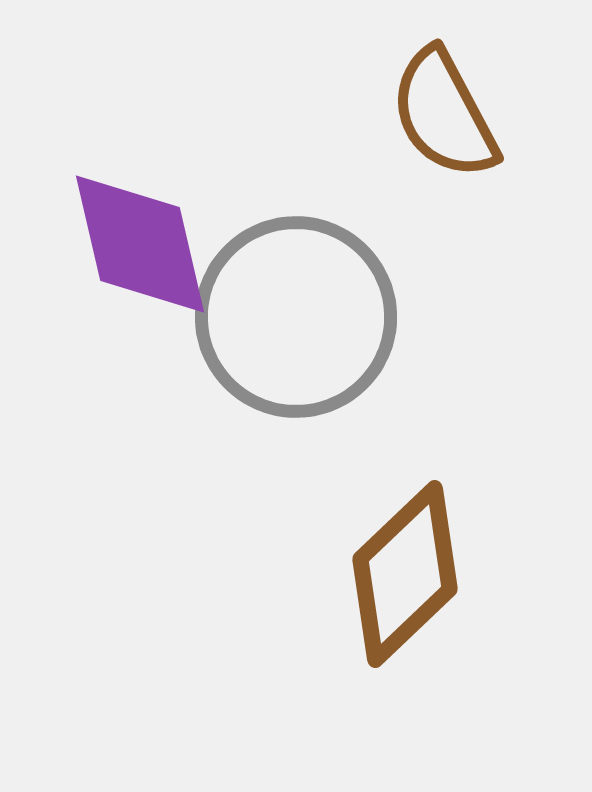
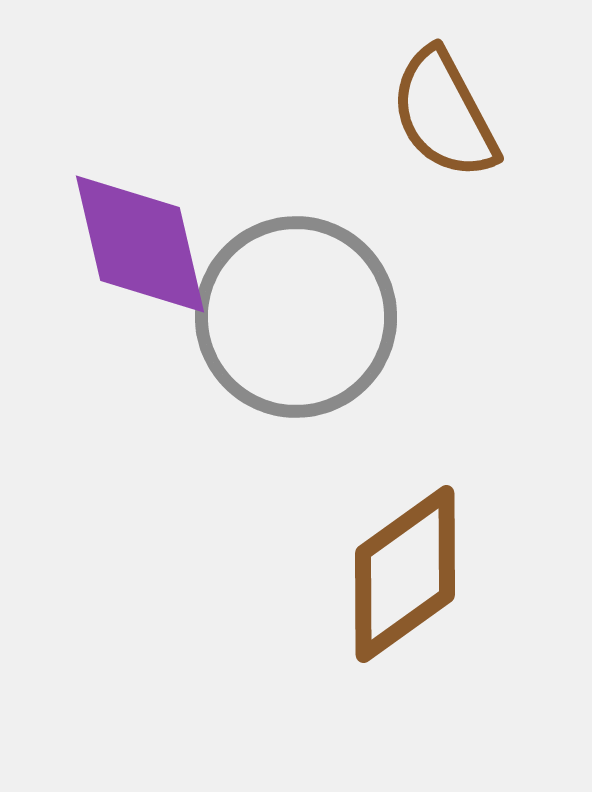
brown diamond: rotated 8 degrees clockwise
